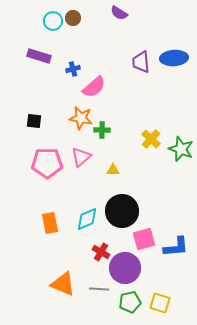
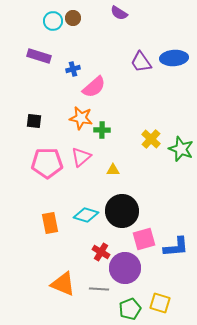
purple trapezoid: rotated 30 degrees counterclockwise
cyan diamond: moved 1 px left, 4 px up; rotated 40 degrees clockwise
green pentagon: moved 7 px down; rotated 10 degrees counterclockwise
